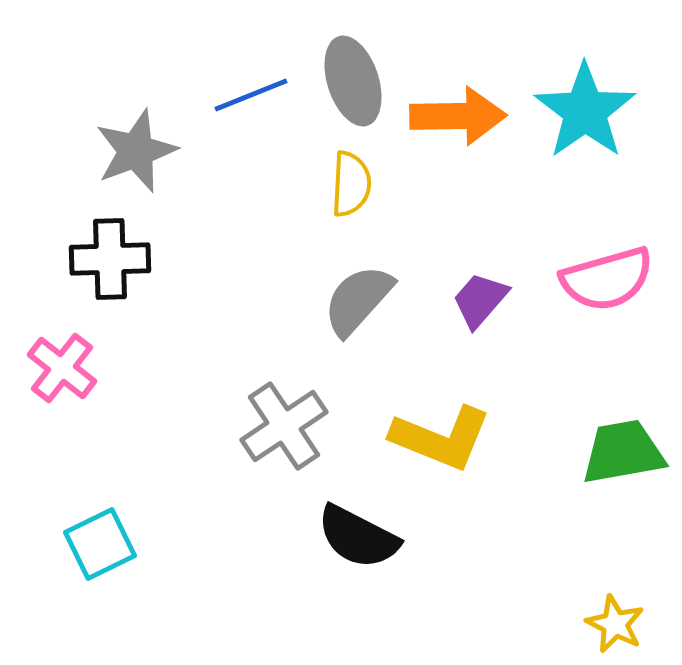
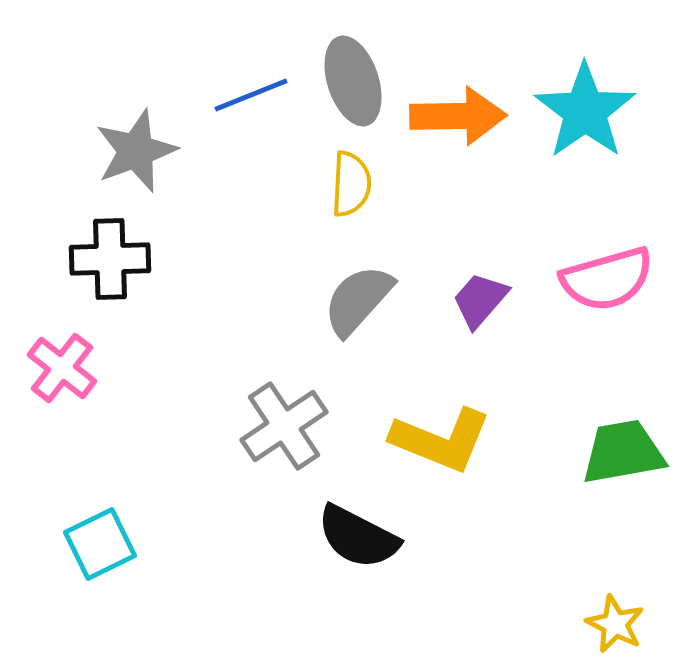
yellow L-shape: moved 2 px down
